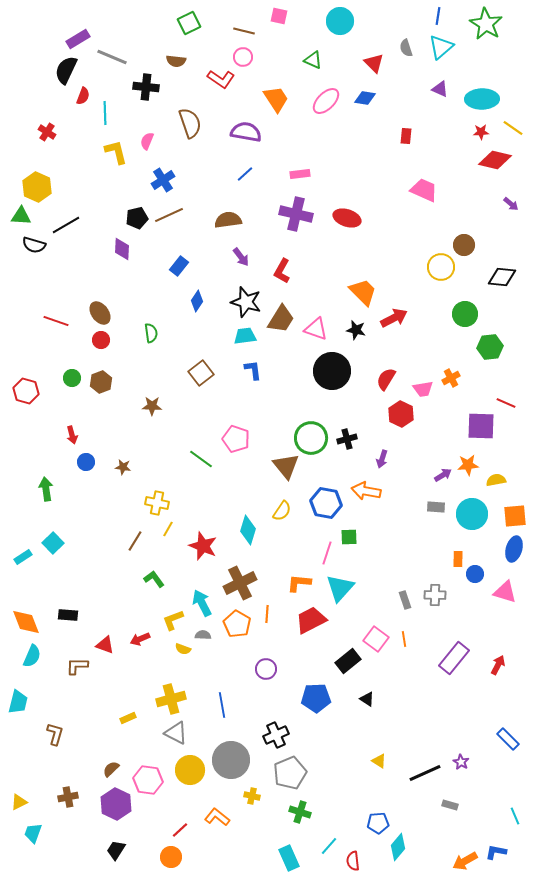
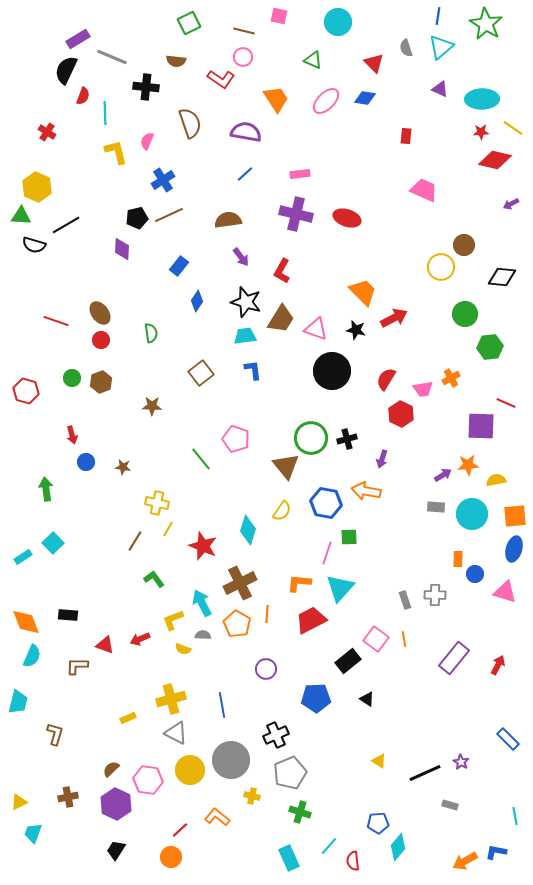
cyan circle at (340, 21): moved 2 px left, 1 px down
purple arrow at (511, 204): rotated 112 degrees clockwise
green line at (201, 459): rotated 15 degrees clockwise
cyan line at (515, 816): rotated 12 degrees clockwise
